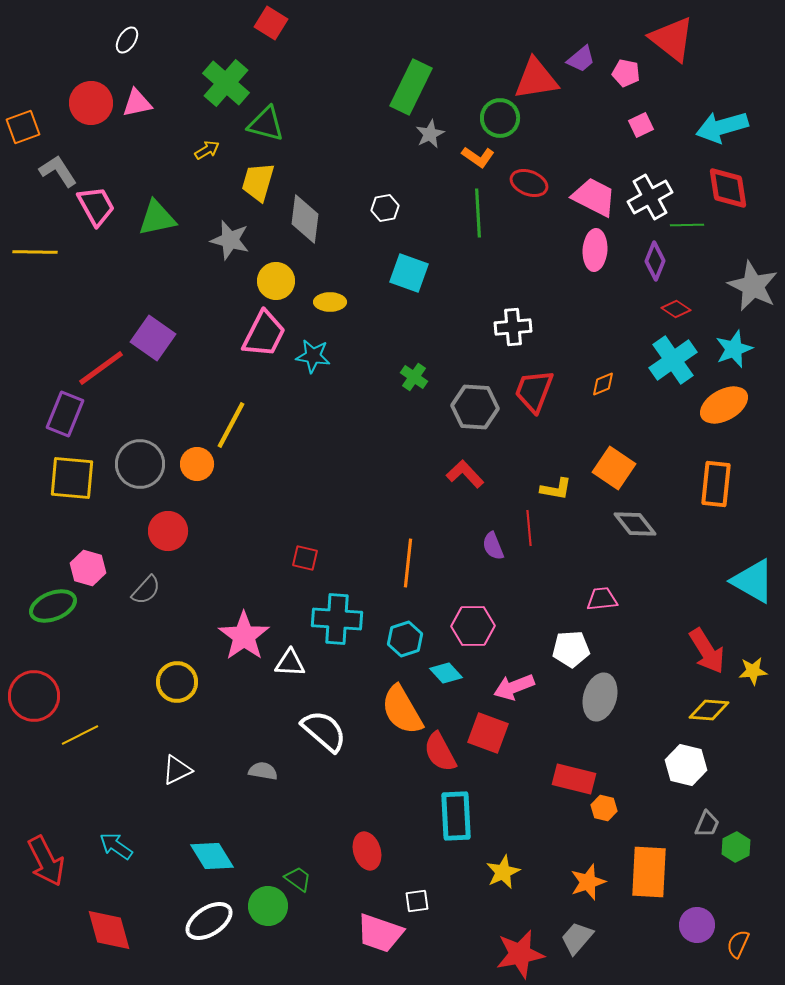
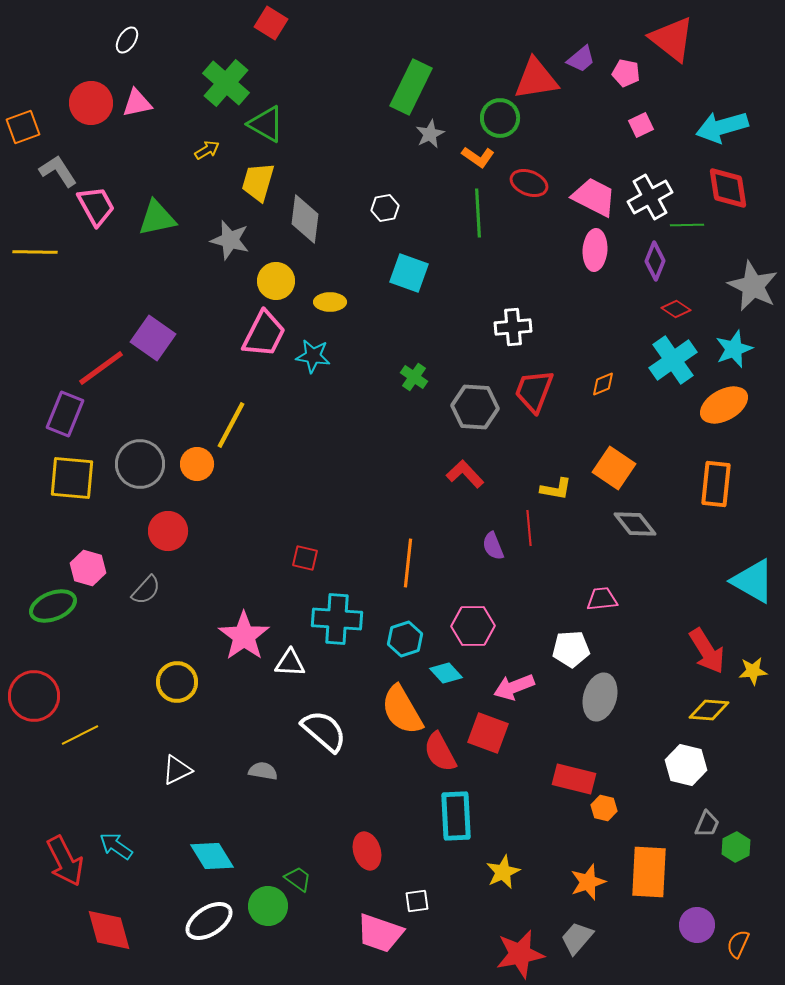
green triangle at (266, 124): rotated 15 degrees clockwise
red arrow at (46, 861): moved 19 px right
